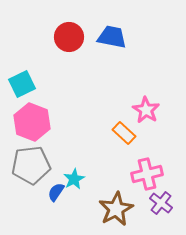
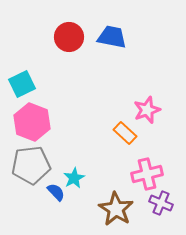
pink star: moved 1 px right; rotated 20 degrees clockwise
orange rectangle: moved 1 px right
cyan star: moved 1 px up
blue semicircle: rotated 102 degrees clockwise
purple cross: rotated 15 degrees counterclockwise
brown star: rotated 12 degrees counterclockwise
